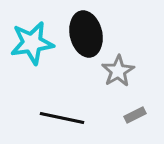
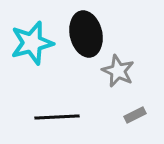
cyan star: rotated 6 degrees counterclockwise
gray star: rotated 16 degrees counterclockwise
black line: moved 5 px left, 1 px up; rotated 15 degrees counterclockwise
